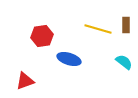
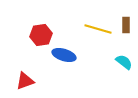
red hexagon: moved 1 px left, 1 px up
blue ellipse: moved 5 px left, 4 px up
